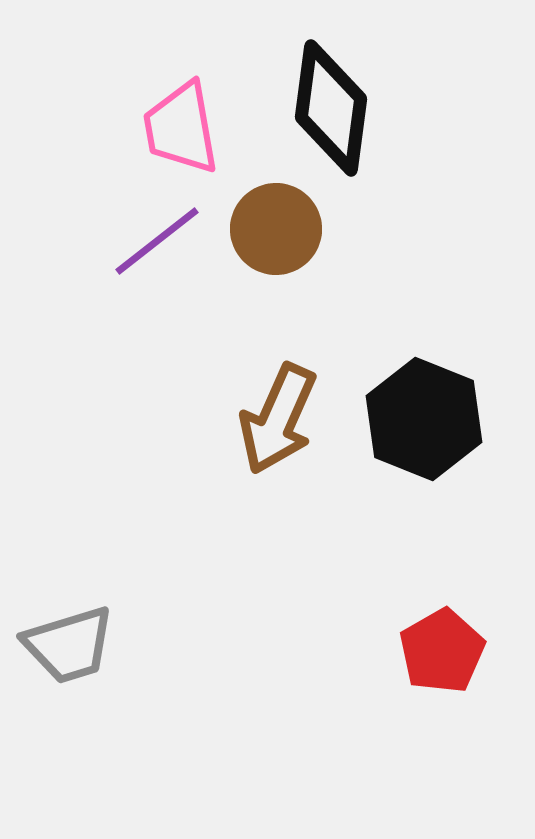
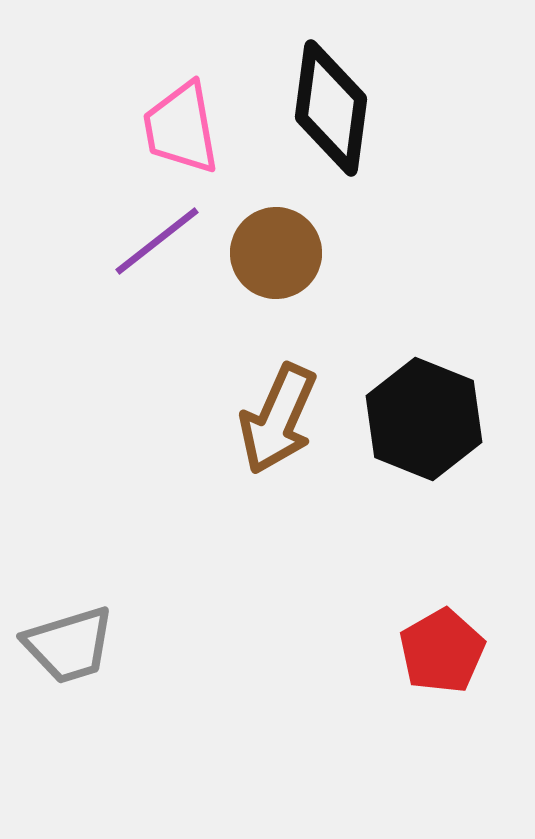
brown circle: moved 24 px down
